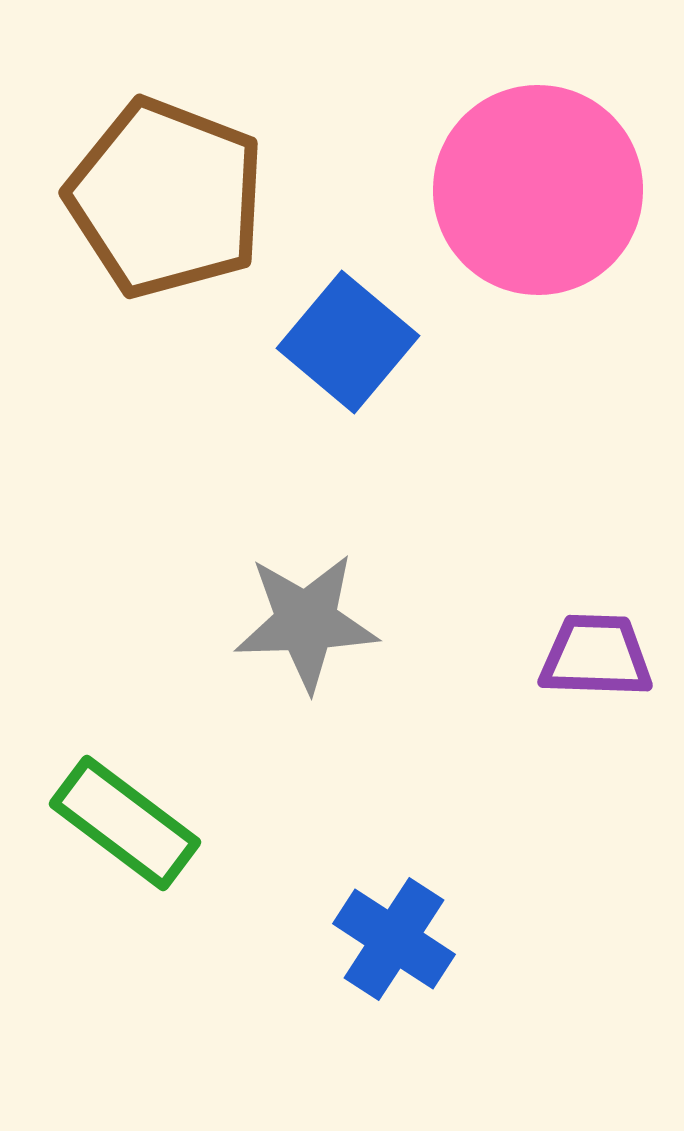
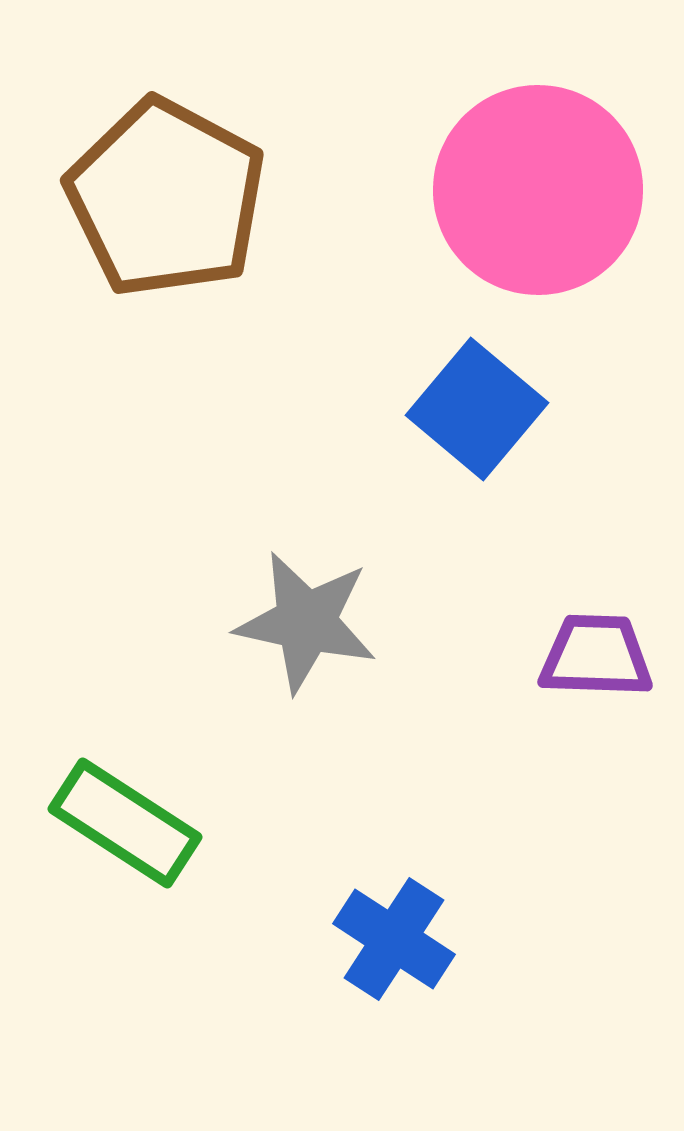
brown pentagon: rotated 7 degrees clockwise
blue square: moved 129 px right, 67 px down
gray star: rotated 14 degrees clockwise
green rectangle: rotated 4 degrees counterclockwise
